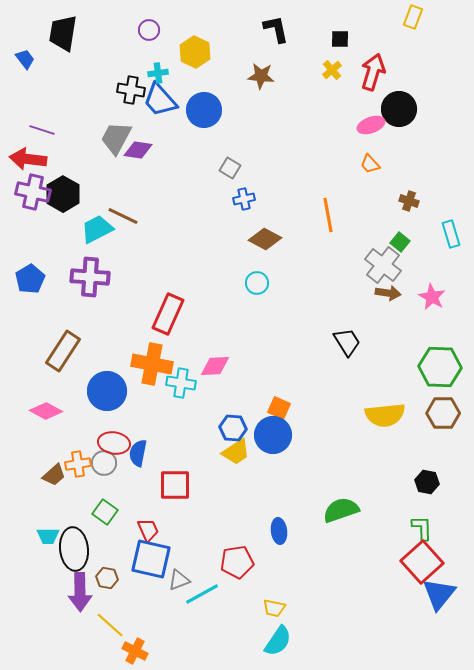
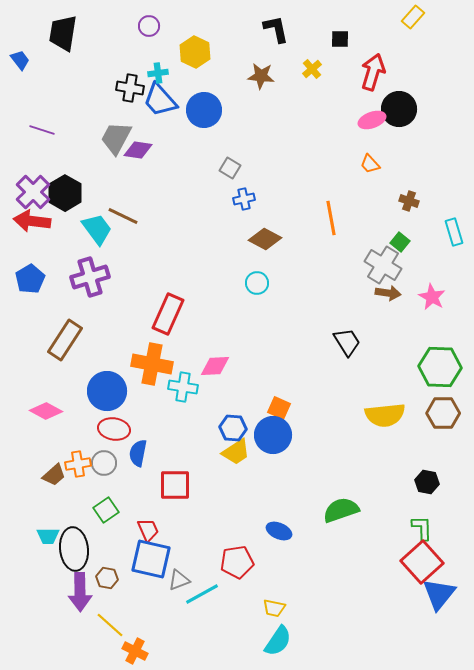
yellow rectangle at (413, 17): rotated 20 degrees clockwise
purple circle at (149, 30): moved 4 px up
blue trapezoid at (25, 59): moved 5 px left, 1 px down
yellow cross at (332, 70): moved 20 px left, 1 px up
black cross at (131, 90): moved 1 px left, 2 px up
pink ellipse at (371, 125): moved 1 px right, 5 px up
red arrow at (28, 159): moved 4 px right, 62 px down
purple cross at (33, 192): rotated 32 degrees clockwise
black hexagon at (63, 194): moved 2 px right, 1 px up
orange line at (328, 215): moved 3 px right, 3 px down
cyan trapezoid at (97, 229): rotated 80 degrees clockwise
cyan rectangle at (451, 234): moved 3 px right, 2 px up
gray cross at (383, 265): rotated 6 degrees counterclockwise
purple cross at (90, 277): rotated 21 degrees counterclockwise
brown rectangle at (63, 351): moved 2 px right, 11 px up
cyan cross at (181, 383): moved 2 px right, 4 px down
red ellipse at (114, 443): moved 14 px up
green square at (105, 512): moved 1 px right, 2 px up; rotated 20 degrees clockwise
blue ellipse at (279, 531): rotated 60 degrees counterclockwise
